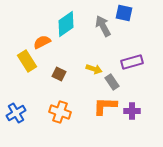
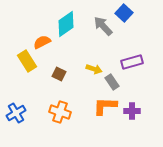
blue square: rotated 30 degrees clockwise
gray arrow: rotated 15 degrees counterclockwise
